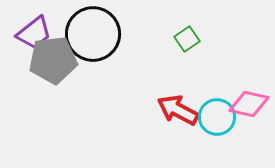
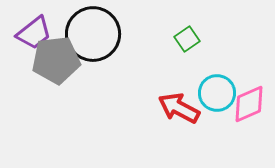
gray pentagon: moved 3 px right
pink diamond: rotated 36 degrees counterclockwise
red arrow: moved 1 px right, 2 px up
cyan circle: moved 24 px up
